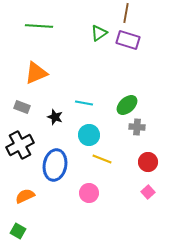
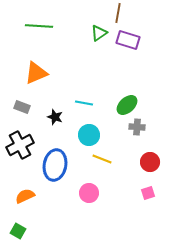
brown line: moved 8 px left
red circle: moved 2 px right
pink square: moved 1 px down; rotated 24 degrees clockwise
